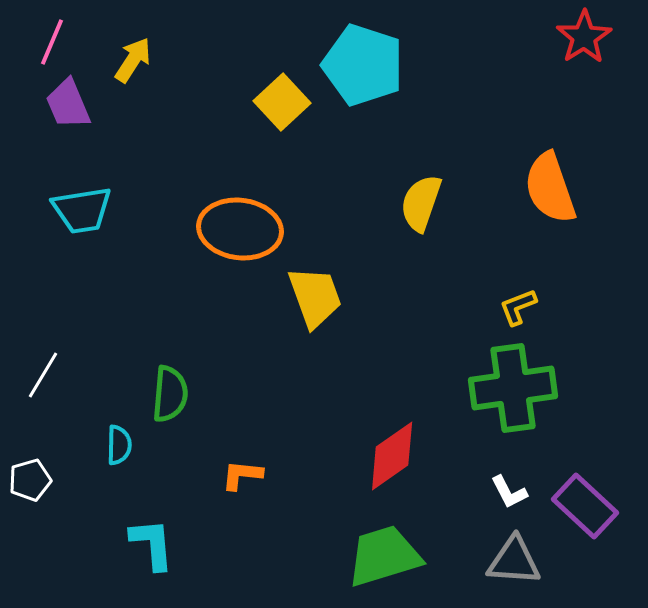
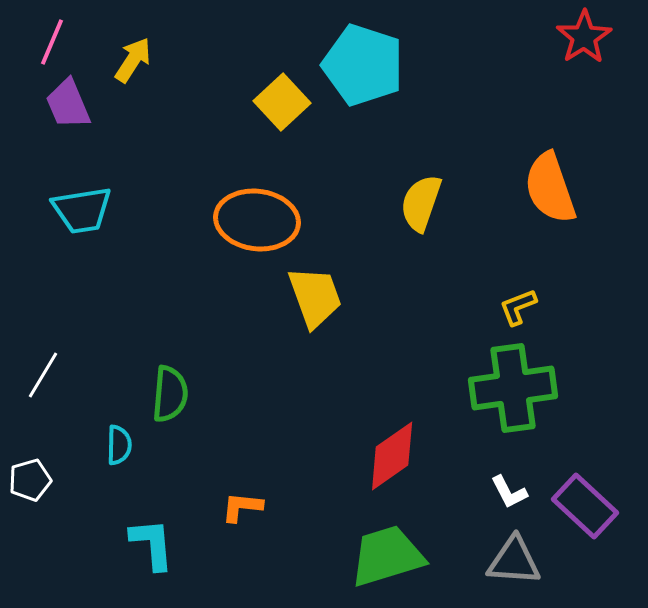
orange ellipse: moved 17 px right, 9 px up
orange L-shape: moved 32 px down
green trapezoid: moved 3 px right
